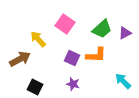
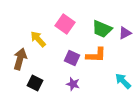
green trapezoid: rotated 65 degrees clockwise
brown arrow: rotated 45 degrees counterclockwise
black square: moved 4 px up
